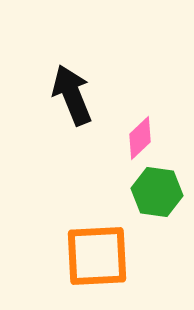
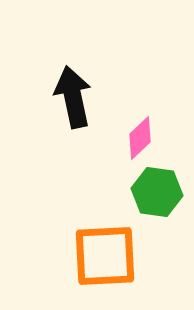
black arrow: moved 1 px right, 2 px down; rotated 10 degrees clockwise
orange square: moved 8 px right
